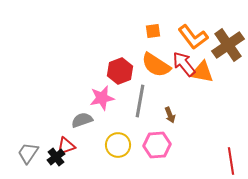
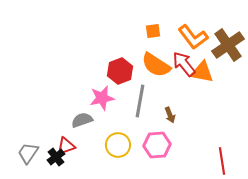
red line: moved 9 px left
